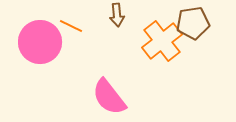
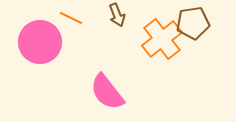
brown arrow: rotated 15 degrees counterclockwise
orange line: moved 8 px up
orange cross: moved 2 px up
pink semicircle: moved 2 px left, 5 px up
